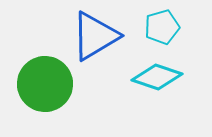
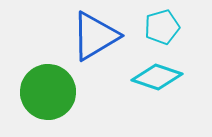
green circle: moved 3 px right, 8 px down
